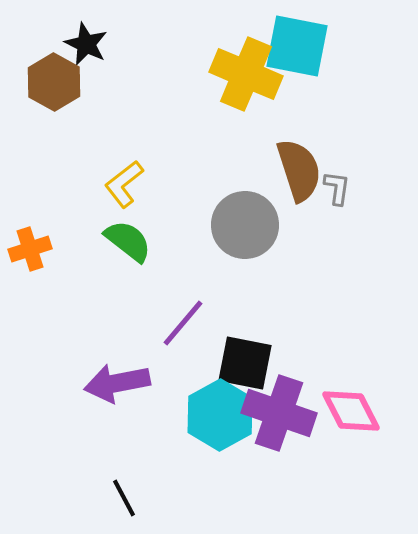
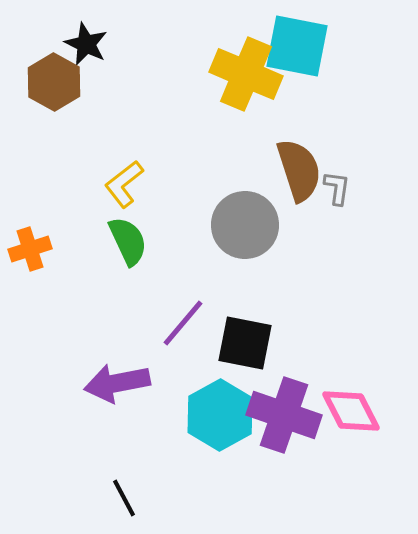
green semicircle: rotated 27 degrees clockwise
black square: moved 20 px up
purple cross: moved 5 px right, 2 px down
